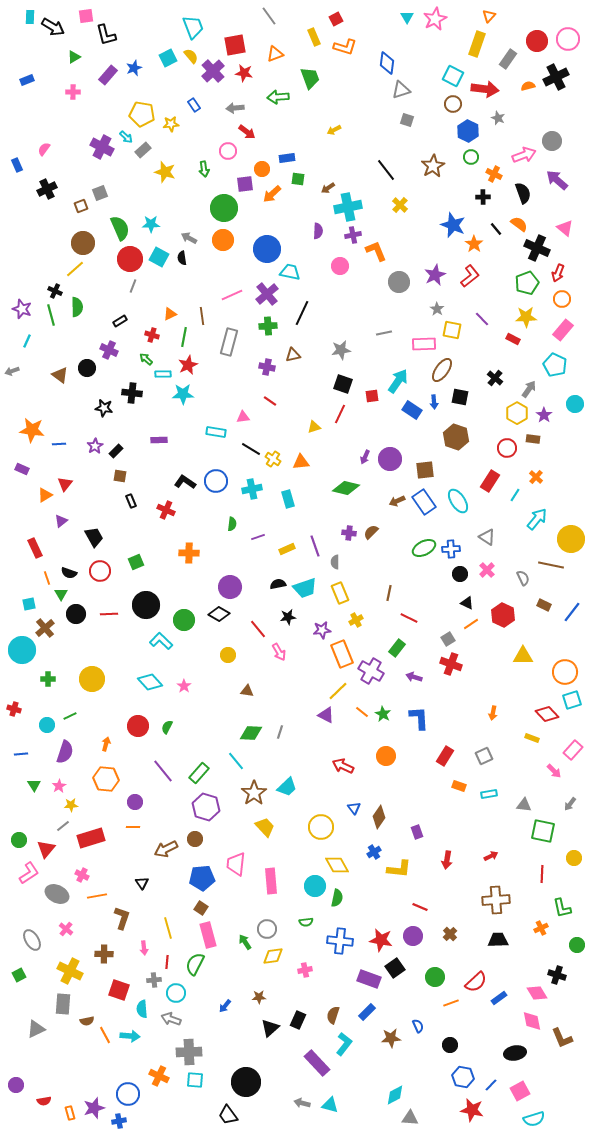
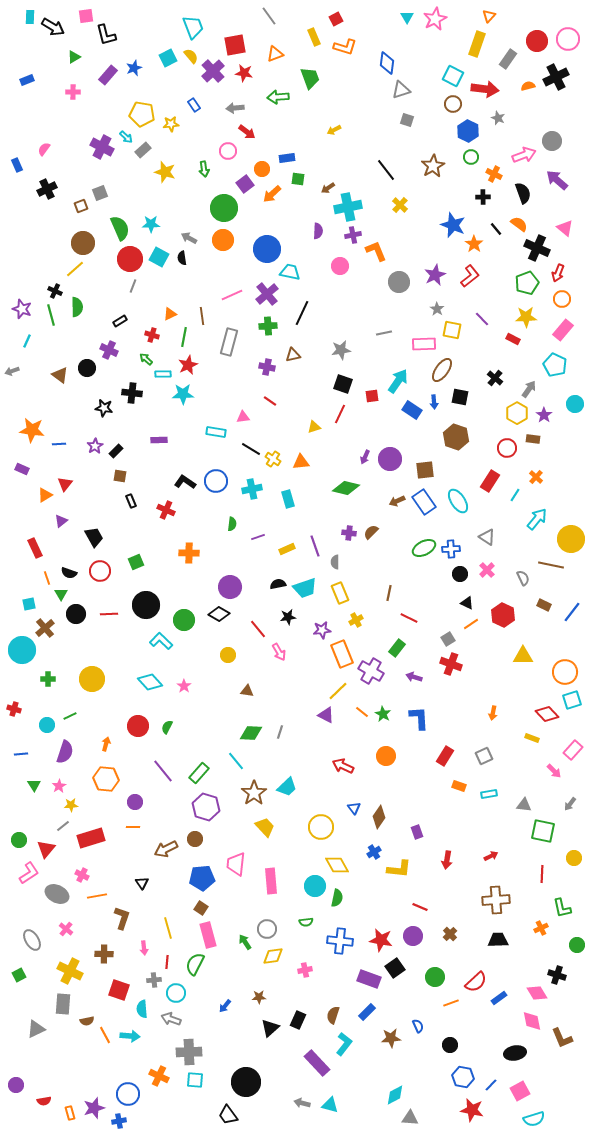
purple square at (245, 184): rotated 30 degrees counterclockwise
